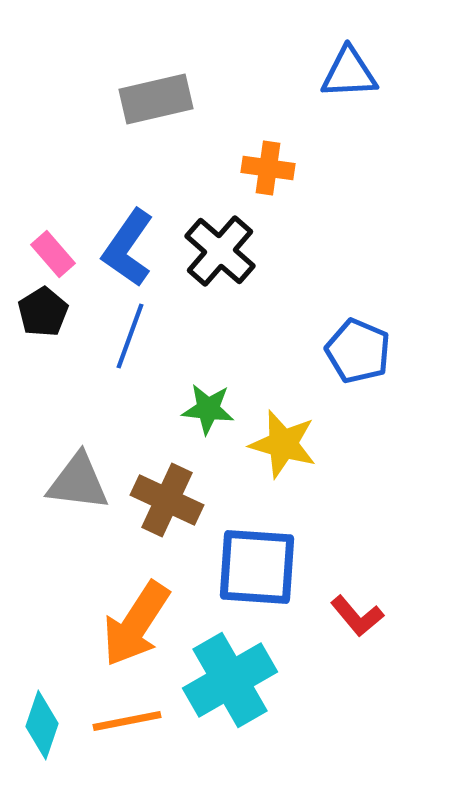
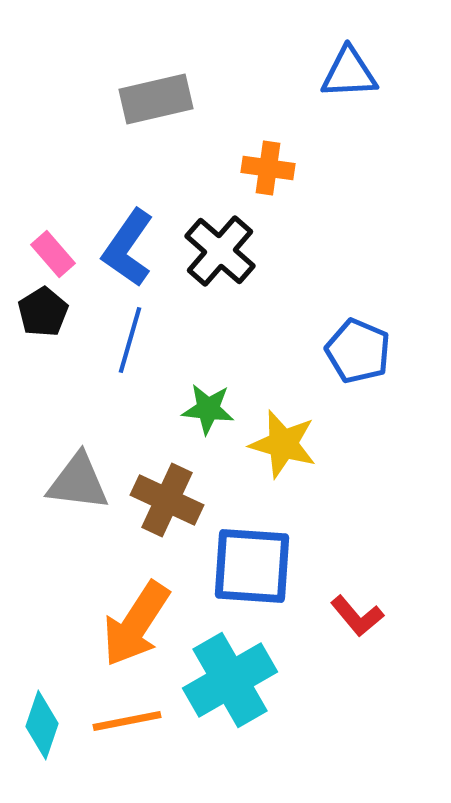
blue line: moved 4 px down; rotated 4 degrees counterclockwise
blue square: moved 5 px left, 1 px up
